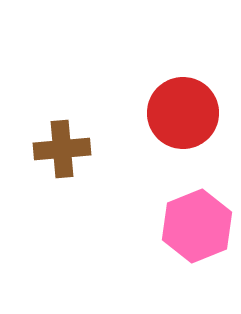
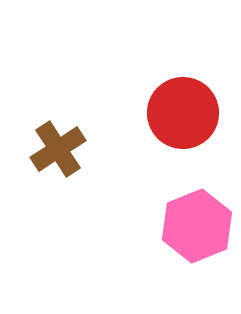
brown cross: moved 4 px left; rotated 28 degrees counterclockwise
